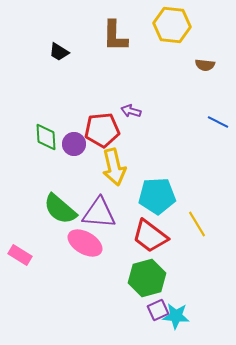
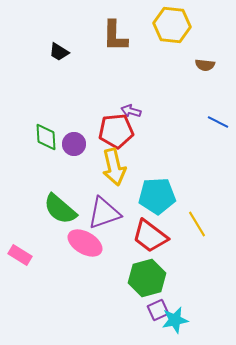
red pentagon: moved 14 px right, 1 px down
purple triangle: moved 5 px right; rotated 24 degrees counterclockwise
cyan star: moved 1 px left, 4 px down; rotated 16 degrees counterclockwise
